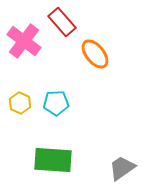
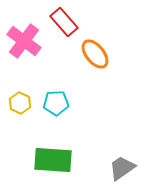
red rectangle: moved 2 px right
